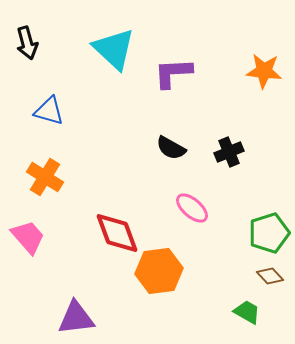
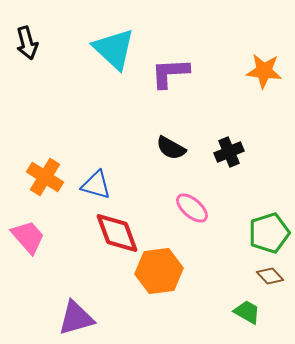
purple L-shape: moved 3 px left
blue triangle: moved 47 px right, 74 px down
purple triangle: rotated 9 degrees counterclockwise
